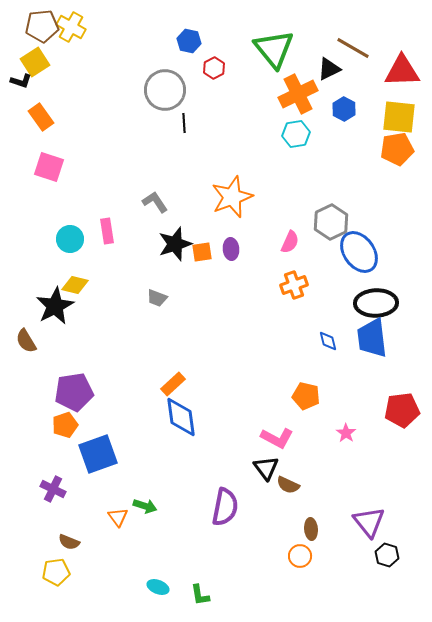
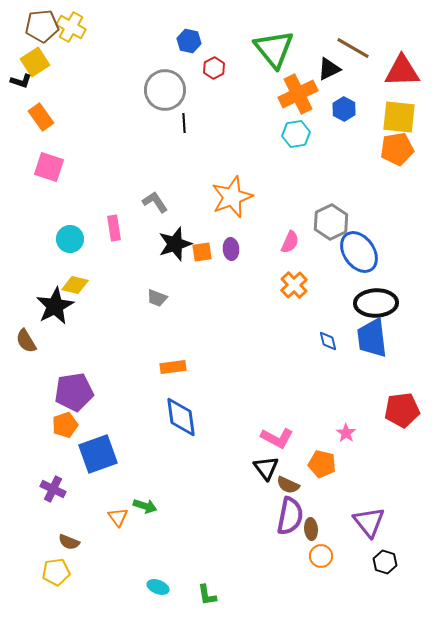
pink rectangle at (107, 231): moved 7 px right, 3 px up
orange cross at (294, 285): rotated 24 degrees counterclockwise
orange rectangle at (173, 384): moved 17 px up; rotated 35 degrees clockwise
orange pentagon at (306, 396): moved 16 px right, 68 px down
purple semicircle at (225, 507): moved 65 px right, 9 px down
black hexagon at (387, 555): moved 2 px left, 7 px down
orange circle at (300, 556): moved 21 px right
green L-shape at (200, 595): moved 7 px right
